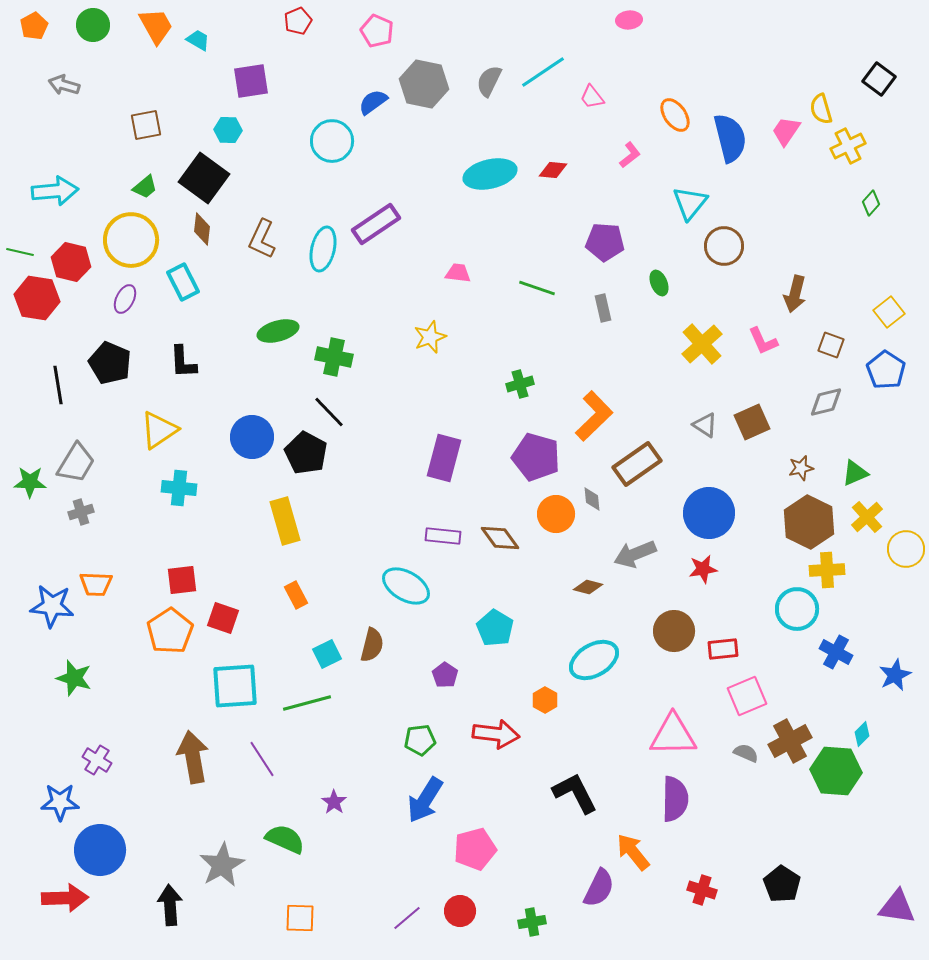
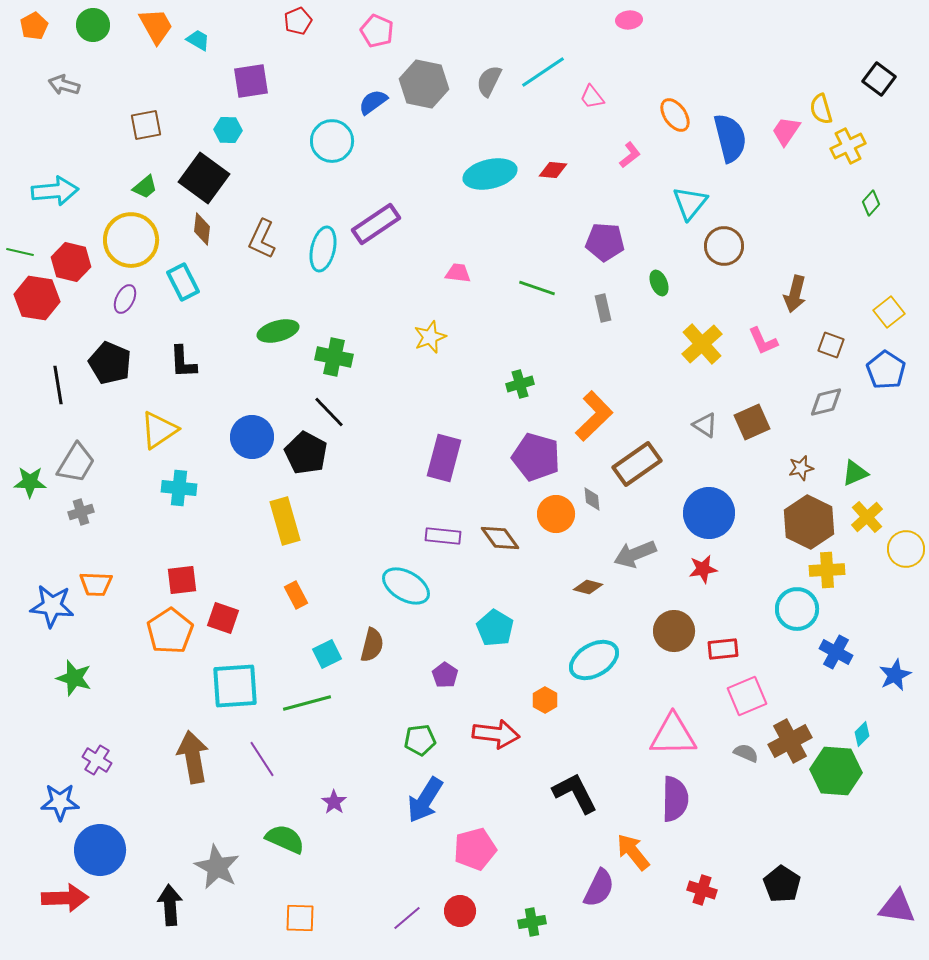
gray star at (222, 865): moved 5 px left, 2 px down; rotated 15 degrees counterclockwise
